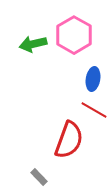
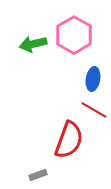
gray rectangle: moved 1 px left, 2 px up; rotated 66 degrees counterclockwise
